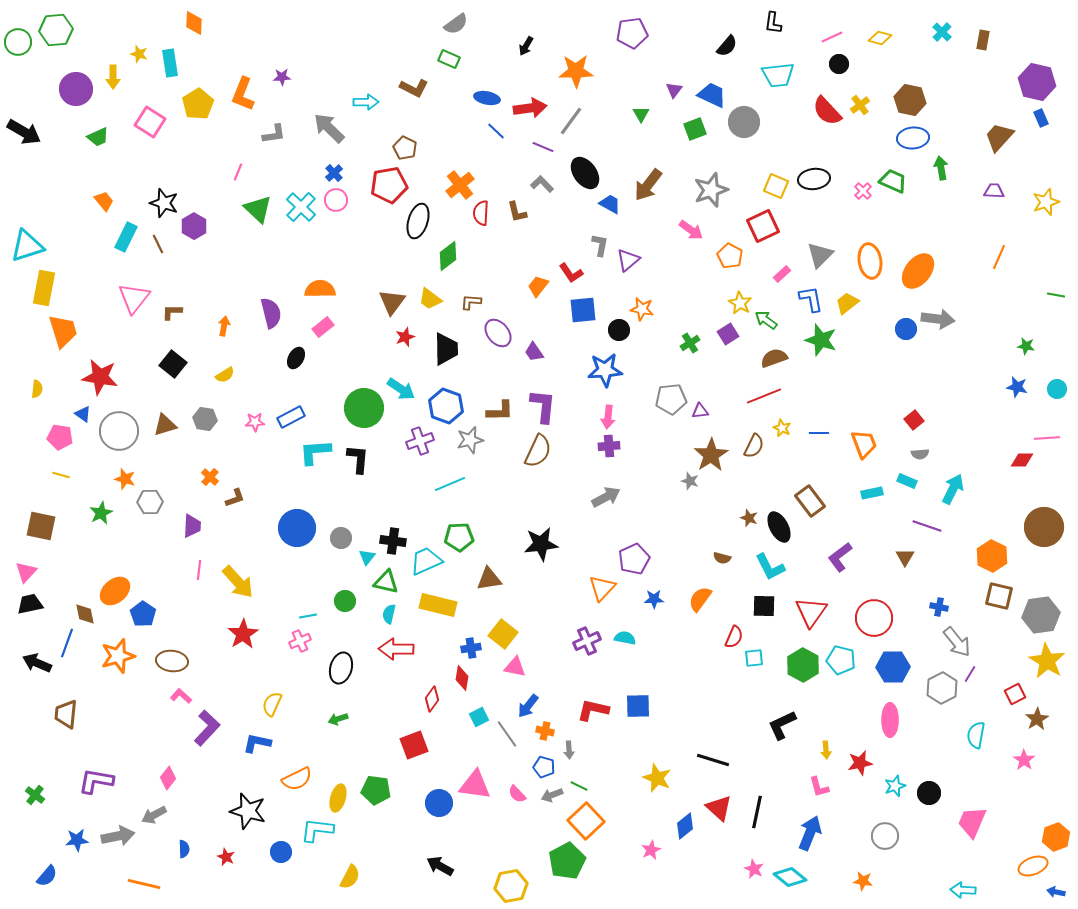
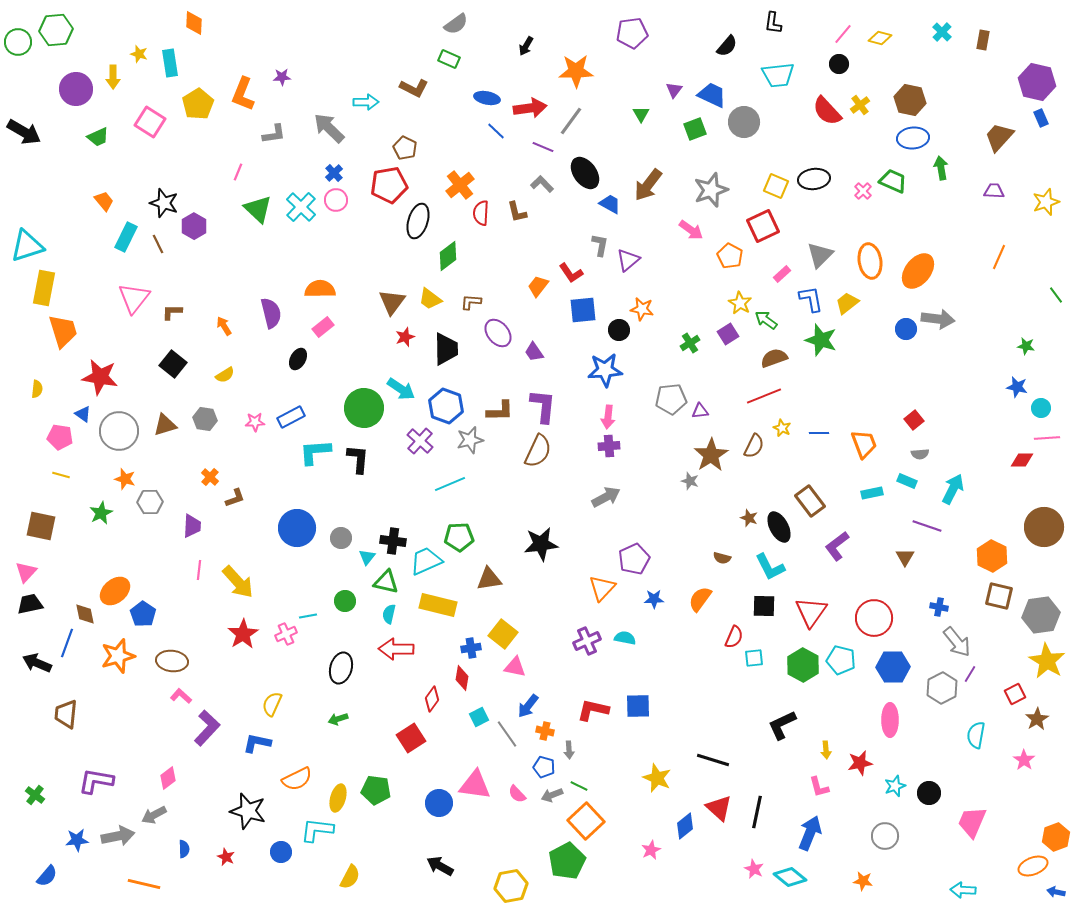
pink line at (832, 37): moved 11 px right, 3 px up; rotated 25 degrees counterclockwise
green line at (1056, 295): rotated 42 degrees clockwise
orange arrow at (224, 326): rotated 42 degrees counterclockwise
black ellipse at (296, 358): moved 2 px right, 1 px down
cyan circle at (1057, 389): moved 16 px left, 19 px down
purple cross at (420, 441): rotated 28 degrees counterclockwise
purple L-shape at (840, 557): moved 3 px left, 11 px up
pink cross at (300, 641): moved 14 px left, 7 px up
red square at (414, 745): moved 3 px left, 7 px up; rotated 12 degrees counterclockwise
pink diamond at (168, 778): rotated 15 degrees clockwise
